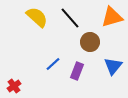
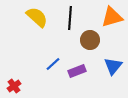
black line: rotated 45 degrees clockwise
brown circle: moved 2 px up
purple rectangle: rotated 48 degrees clockwise
